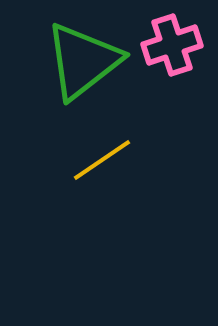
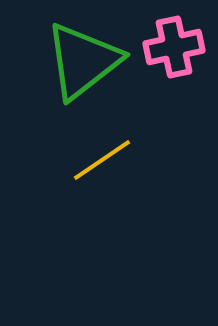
pink cross: moved 2 px right, 2 px down; rotated 6 degrees clockwise
